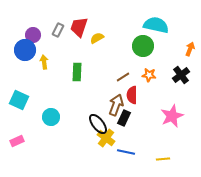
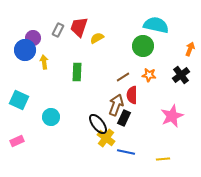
purple circle: moved 3 px down
